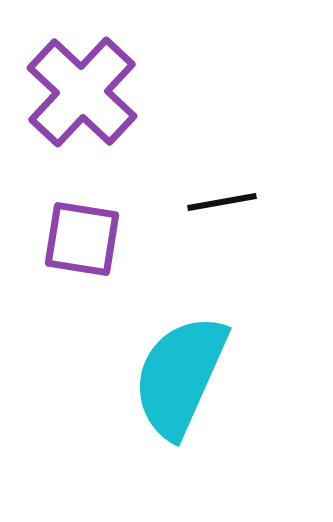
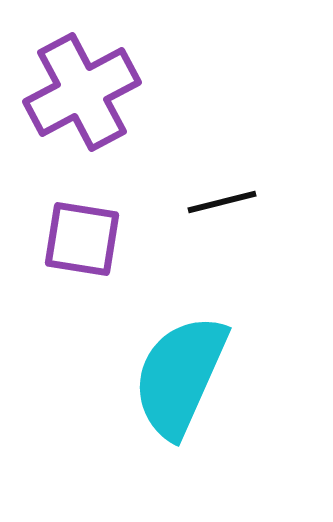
purple cross: rotated 19 degrees clockwise
black line: rotated 4 degrees counterclockwise
